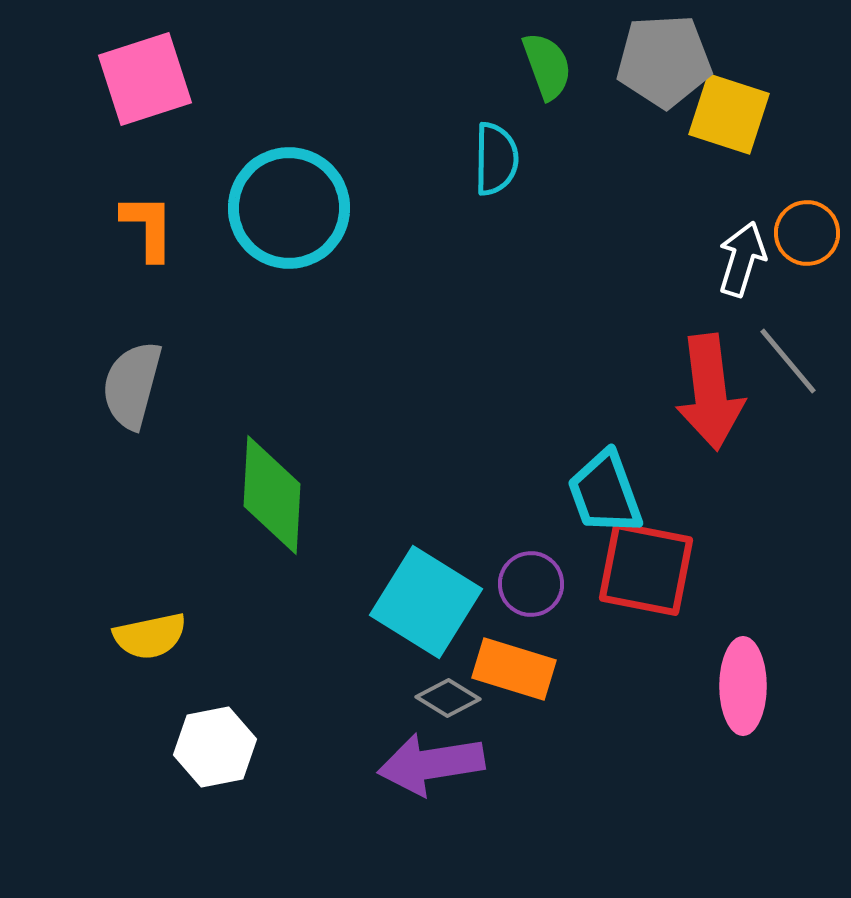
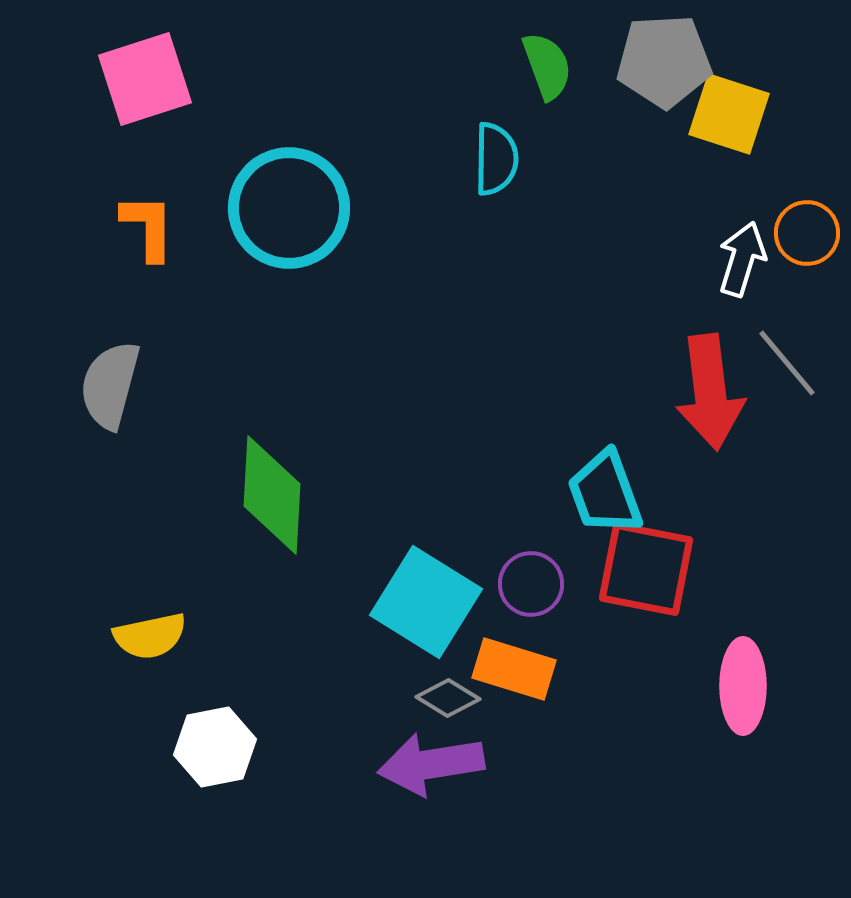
gray line: moved 1 px left, 2 px down
gray semicircle: moved 22 px left
